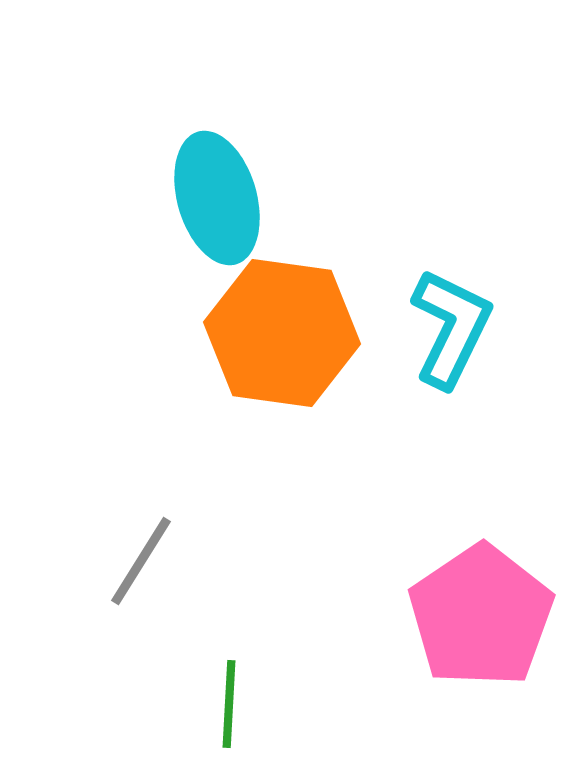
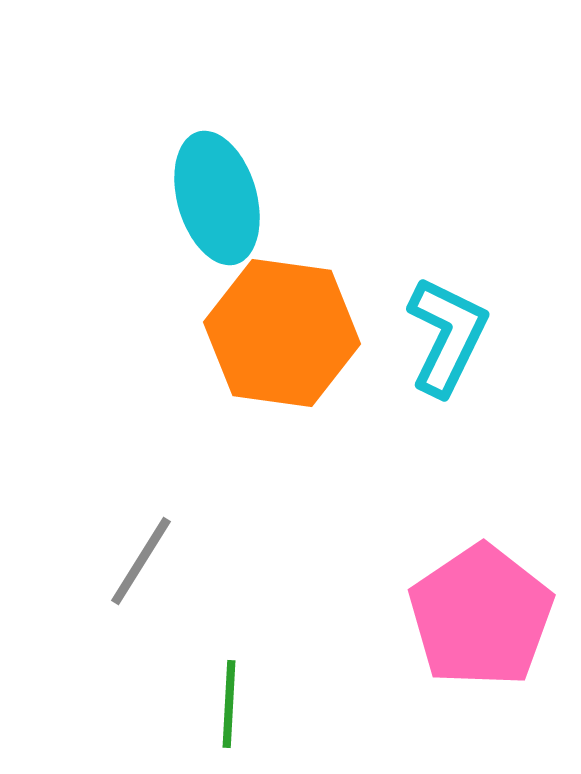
cyan L-shape: moved 4 px left, 8 px down
